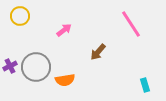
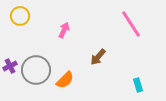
pink arrow: rotated 28 degrees counterclockwise
brown arrow: moved 5 px down
gray circle: moved 3 px down
orange semicircle: rotated 36 degrees counterclockwise
cyan rectangle: moved 7 px left
